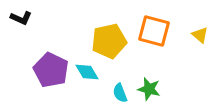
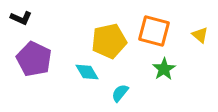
purple pentagon: moved 17 px left, 11 px up
green star: moved 15 px right, 20 px up; rotated 25 degrees clockwise
cyan semicircle: rotated 60 degrees clockwise
